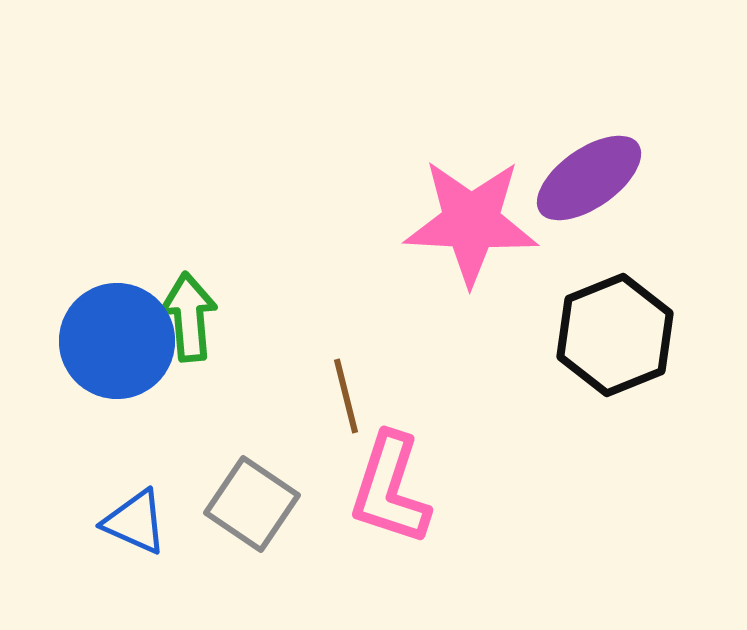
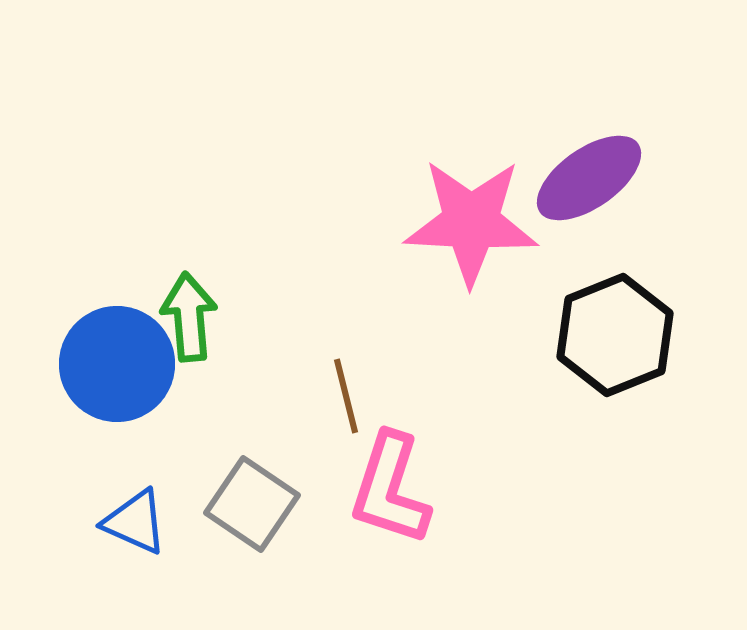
blue circle: moved 23 px down
